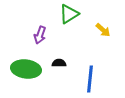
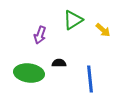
green triangle: moved 4 px right, 6 px down
green ellipse: moved 3 px right, 4 px down
blue line: rotated 12 degrees counterclockwise
